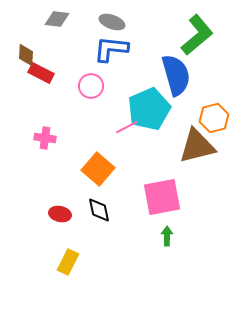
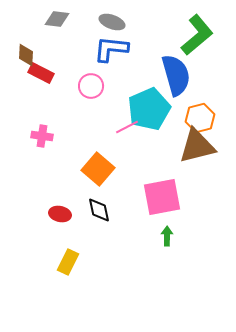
orange hexagon: moved 14 px left
pink cross: moved 3 px left, 2 px up
